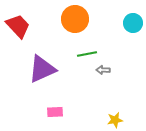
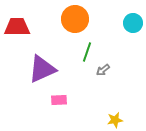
red trapezoid: moved 1 px left, 1 px down; rotated 48 degrees counterclockwise
green line: moved 2 px up; rotated 60 degrees counterclockwise
gray arrow: rotated 40 degrees counterclockwise
pink rectangle: moved 4 px right, 12 px up
